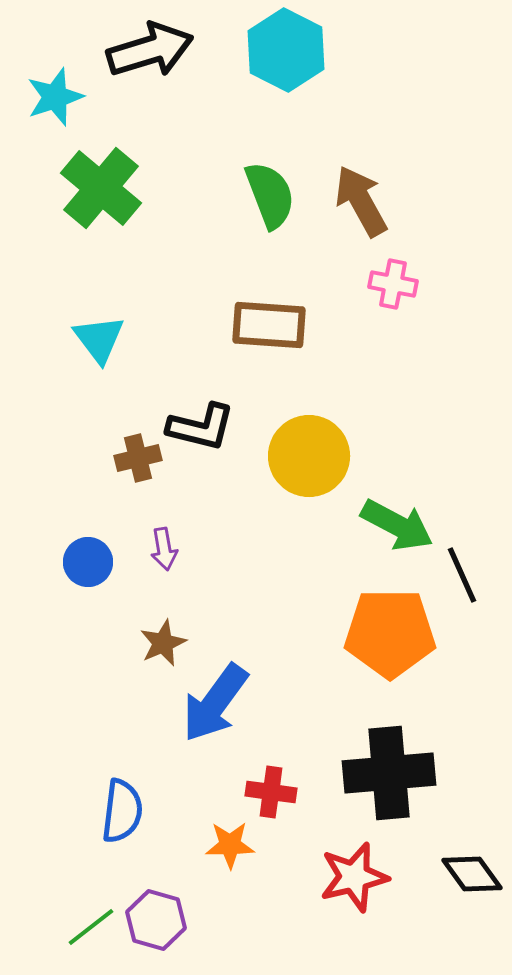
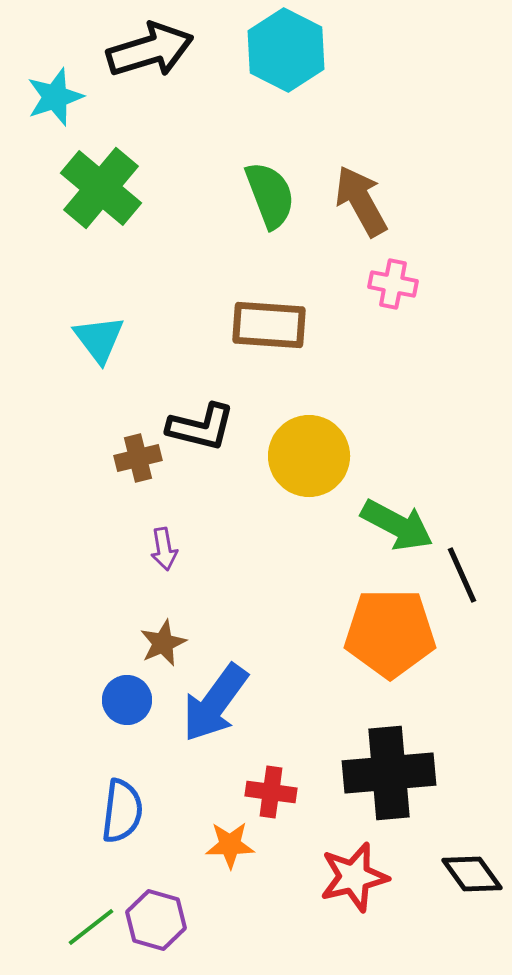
blue circle: moved 39 px right, 138 px down
